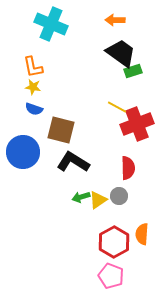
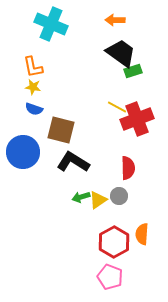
red cross: moved 5 px up
pink pentagon: moved 1 px left, 1 px down
